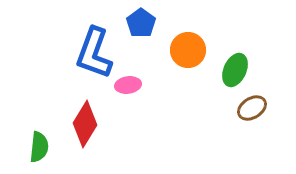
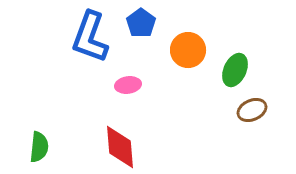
blue L-shape: moved 4 px left, 16 px up
brown ellipse: moved 2 px down; rotated 8 degrees clockwise
red diamond: moved 35 px right, 23 px down; rotated 36 degrees counterclockwise
